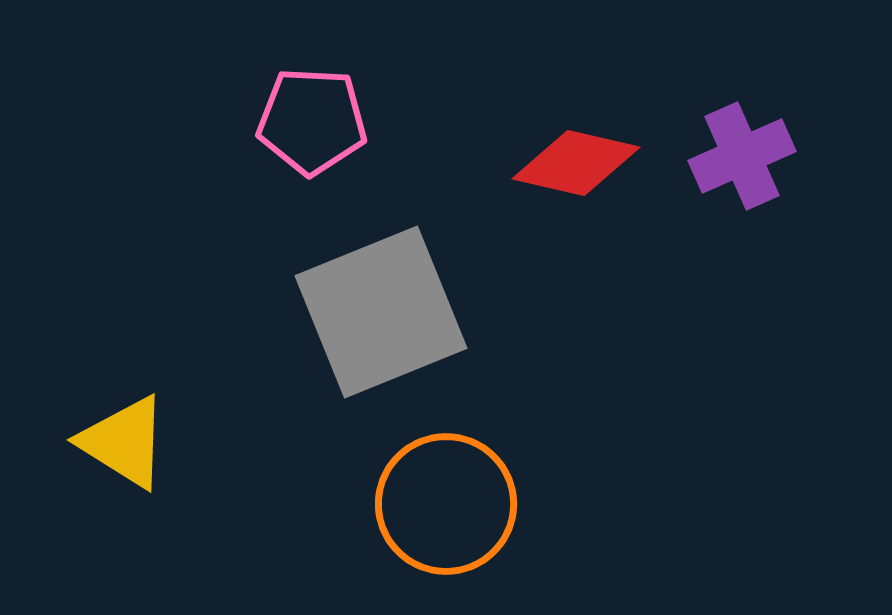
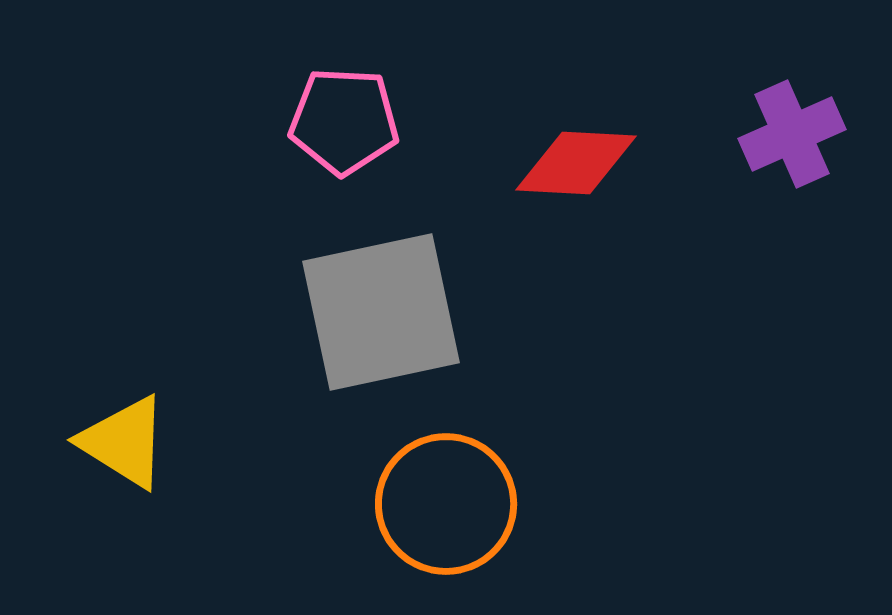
pink pentagon: moved 32 px right
purple cross: moved 50 px right, 22 px up
red diamond: rotated 10 degrees counterclockwise
gray square: rotated 10 degrees clockwise
